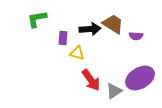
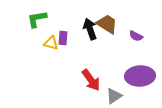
brown trapezoid: moved 6 px left
black arrow: rotated 105 degrees counterclockwise
purple semicircle: rotated 24 degrees clockwise
yellow triangle: moved 26 px left, 10 px up
purple ellipse: moved 2 px up; rotated 28 degrees clockwise
gray triangle: moved 5 px down
